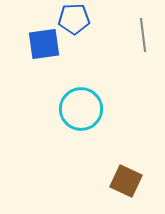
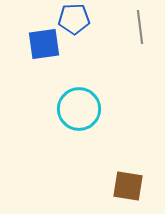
gray line: moved 3 px left, 8 px up
cyan circle: moved 2 px left
brown square: moved 2 px right, 5 px down; rotated 16 degrees counterclockwise
